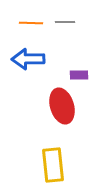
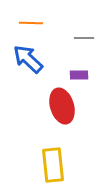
gray line: moved 19 px right, 16 px down
blue arrow: rotated 44 degrees clockwise
